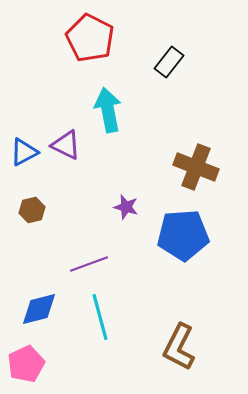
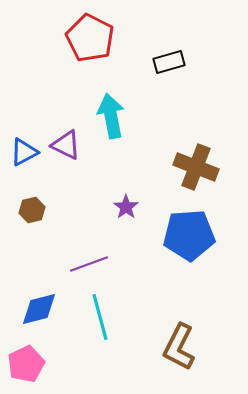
black rectangle: rotated 36 degrees clockwise
cyan arrow: moved 3 px right, 6 px down
purple star: rotated 20 degrees clockwise
blue pentagon: moved 6 px right
